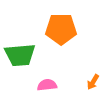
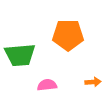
orange pentagon: moved 7 px right, 6 px down
orange arrow: rotated 126 degrees counterclockwise
